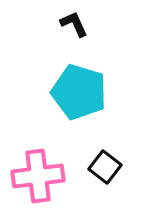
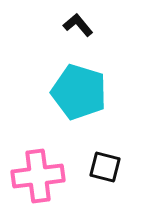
black L-shape: moved 4 px right, 1 px down; rotated 16 degrees counterclockwise
black square: rotated 24 degrees counterclockwise
